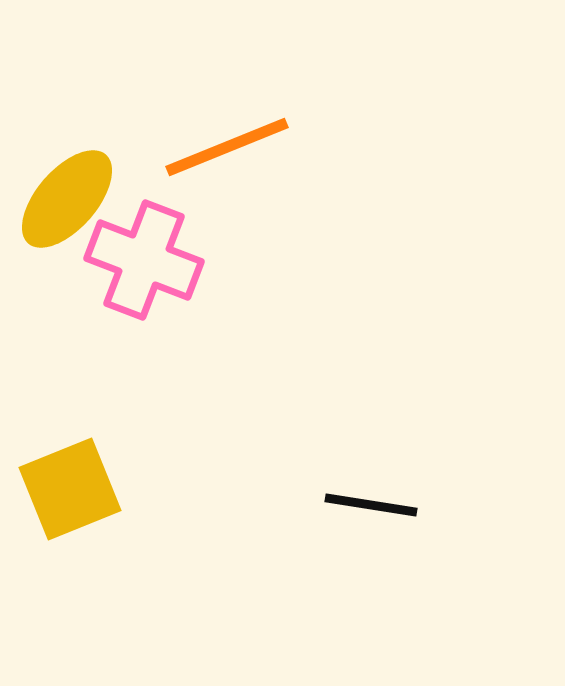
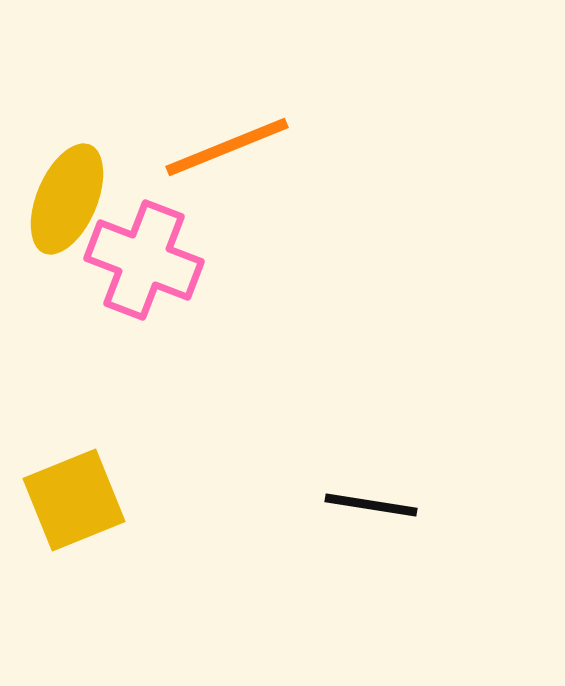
yellow ellipse: rotated 18 degrees counterclockwise
yellow square: moved 4 px right, 11 px down
